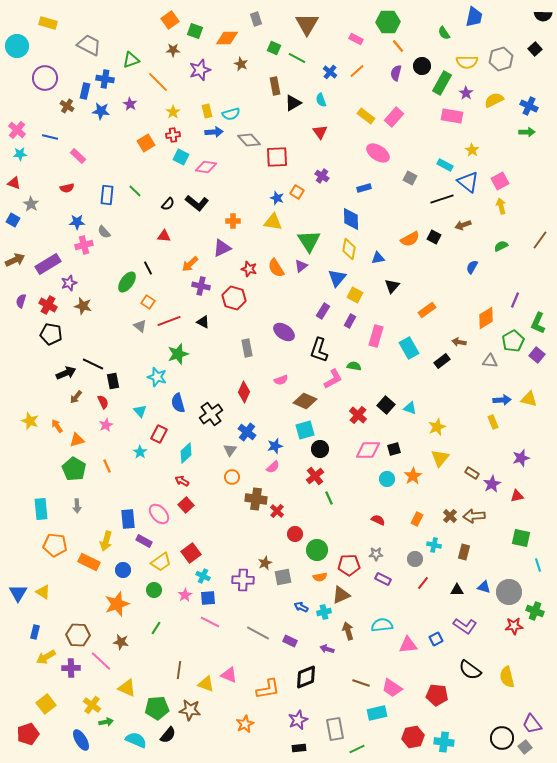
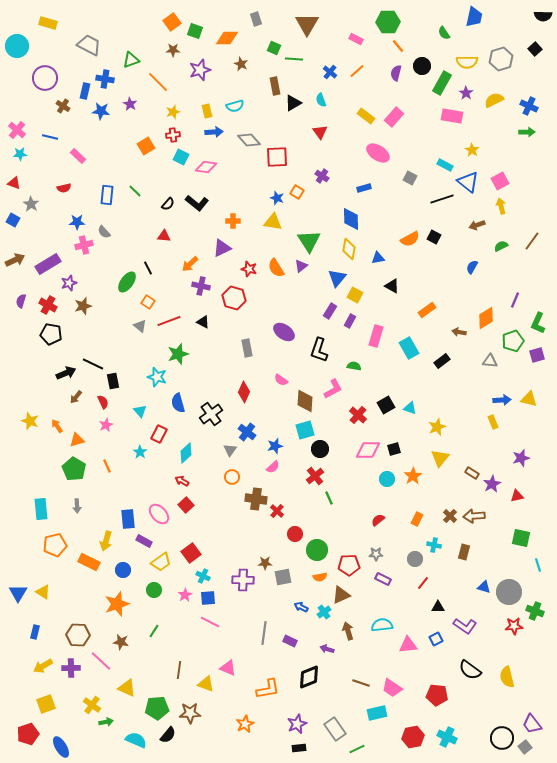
orange square at (170, 20): moved 2 px right, 2 px down
green line at (297, 58): moved 3 px left, 1 px down; rotated 24 degrees counterclockwise
brown cross at (67, 106): moved 4 px left
yellow star at (173, 112): rotated 16 degrees clockwise
cyan semicircle at (231, 114): moved 4 px right, 8 px up
orange square at (146, 143): moved 3 px down
red semicircle at (67, 188): moved 3 px left
brown arrow at (463, 225): moved 14 px right
brown line at (540, 240): moved 8 px left, 1 px down
black triangle at (392, 286): rotated 42 degrees counterclockwise
brown star at (83, 306): rotated 30 degrees counterclockwise
purple rectangle at (323, 311): moved 7 px right
green pentagon at (513, 341): rotated 10 degrees clockwise
brown arrow at (459, 342): moved 10 px up
purple square at (537, 355): rotated 35 degrees clockwise
pink L-shape at (333, 379): moved 10 px down
pink semicircle at (281, 380): rotated 56 degrees clockwise
brown diamond at (305, 401): rotated 70 degrees clockwise
black square at (386, 405): rotated 18 degrees clockwise
red semicircle at (378, 520): rotated 64 degrees counterclockwise
orange pentagon at (55, 545): rotated 20 degrees counterclockwise
brown star at (265, 563): rotated 24 degrees clockwise
black triangle at (457, 590): moved 19 px left, 17 px down
cyan cross at (324, 612): rotated 24 degrees counterclockwise
green line at (156, 628): moved 2 px left, 3 px down
gray line at (258, 633): moved 6 px right; rotated 70 degrees clockwise
yellow arrow at (46, 657): moved 3 px left, 9 px down
pink triangle at (229, 675): moved 1 px left, 7 px up
black diamond at (306, 677): moved 3 px right
yellow square at (46, 704): rotated 18 degrees clockwise
brown star at (190, 710): moved 3 px down; rotated 10 degrees counterclockwise
purple star at (298, 720): moved 1 px left, 4 px down
gray rectangle at (335, 729): rotated 25 degrees counterclockwise
blue ellipse at (81, 740): moved 20 px left, 7 px down
cyan cross at (444, 742): moved 3 px right, 5 px up; rotated 18 degrees clockwise
